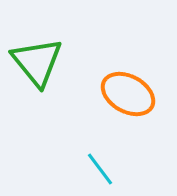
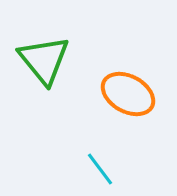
green triangle: moved 7 px right, 2 px up
